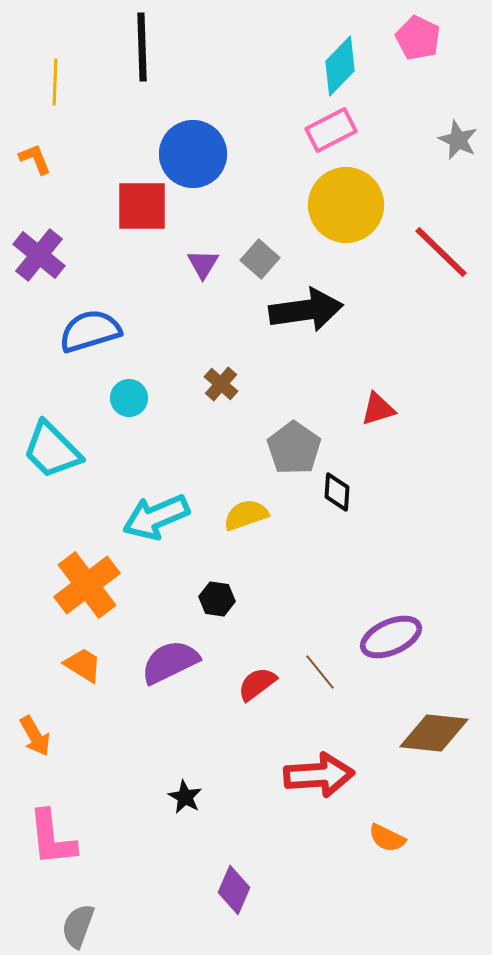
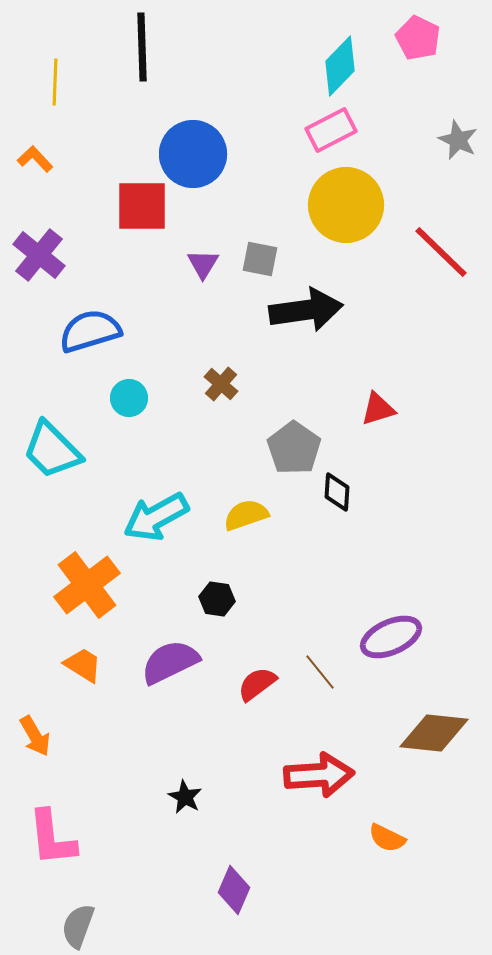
orange L-shape: rotated 21 degrees counterclockwise
gray square: rotated 30 degrees counterclockwise
cyan arrow: rotated 6 degrees counterclockwise
